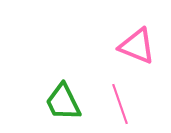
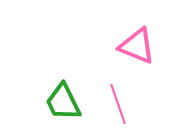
pink line: moved 2 px left
